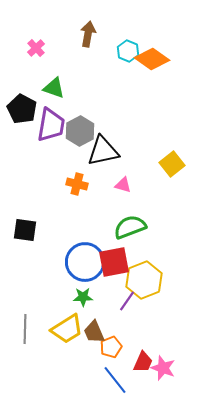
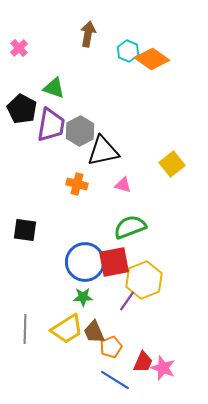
pink cross: moved 17 px left
blue line: rotated 20 degrees counterclockwise
